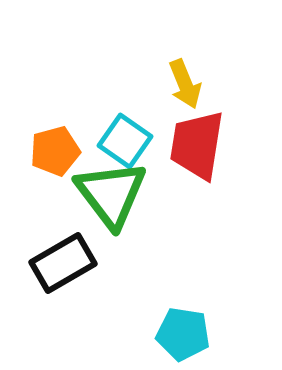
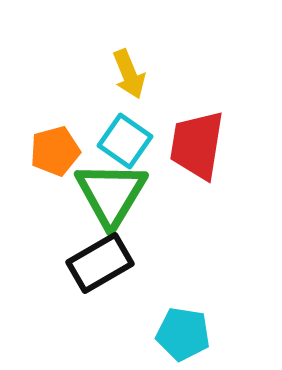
yellow arrow: moved 56 px left, 10 px up
green triangle: rotated 8 degrees clockwise
black rectangle: moved 37 px right
